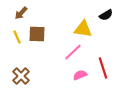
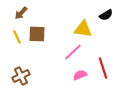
brown cross: rotated 18 degrees clockwise
